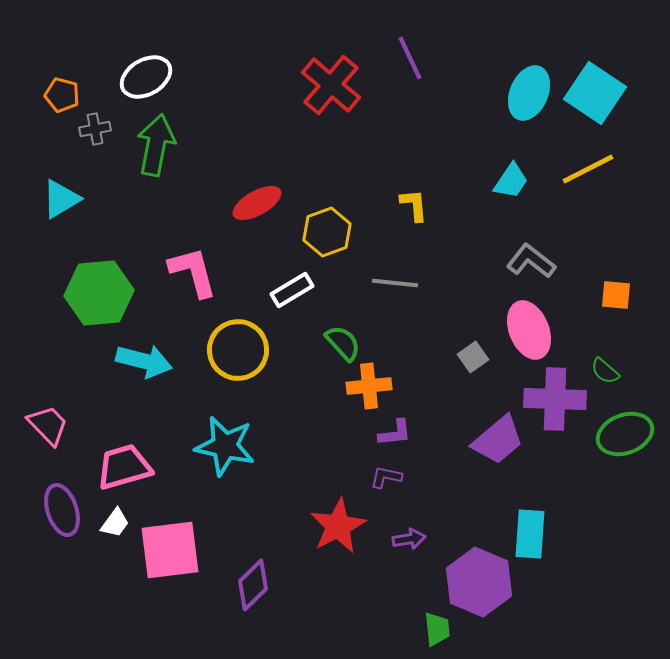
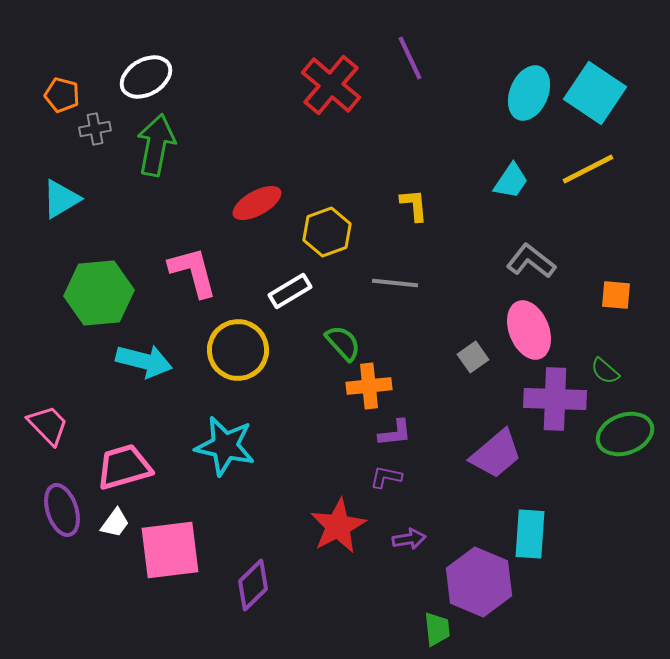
white rectangle at (292, 290): moved 2 px left, 1 px down
purple trapezoid at (498, 440): moved 2 px left, 14 px down
